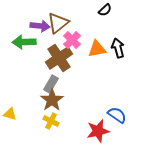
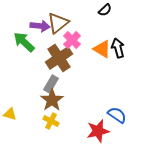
green arrow: rotated 45 degrees clockwise
orange triangle: moved 5 px right; rotated 42 degrees clockwise
